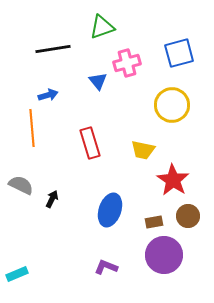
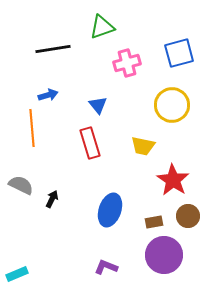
blue triangle: moved 24 px down
yellow trapezoid: moved 4 px up
